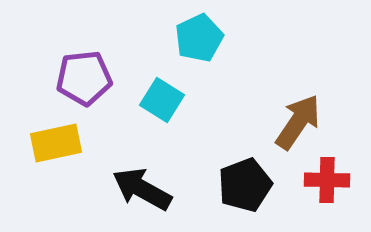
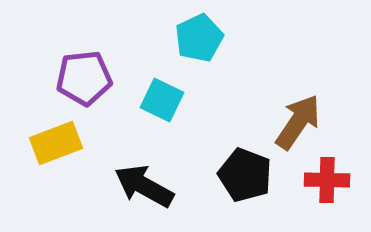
cyan square: rotated 6 degrees counterclockwise
yellow rectangle: rotated 9 degrees counterclockwise
black pentagon: moved 10 px up; rotated 30 degrees counterclockwise
black arrow: moved 2 px right, 3 px up
